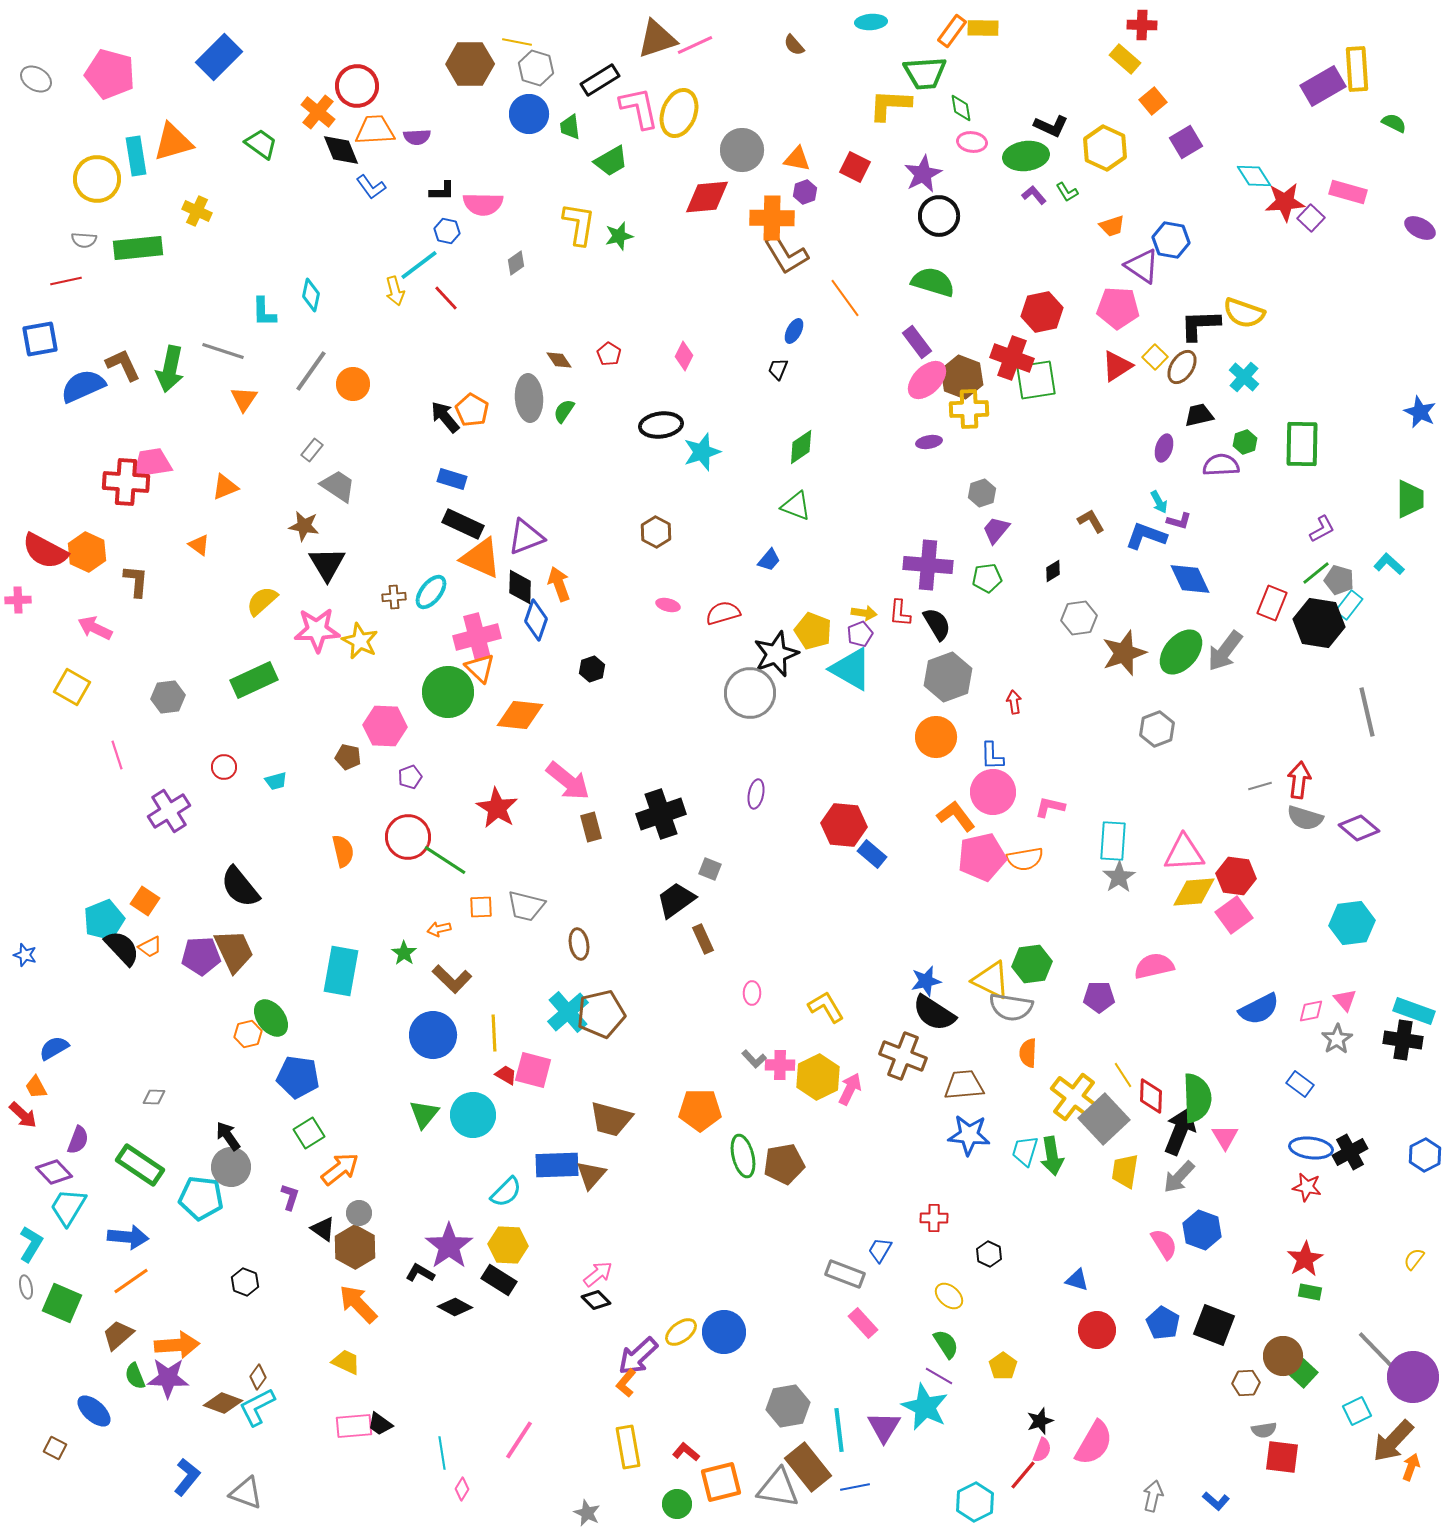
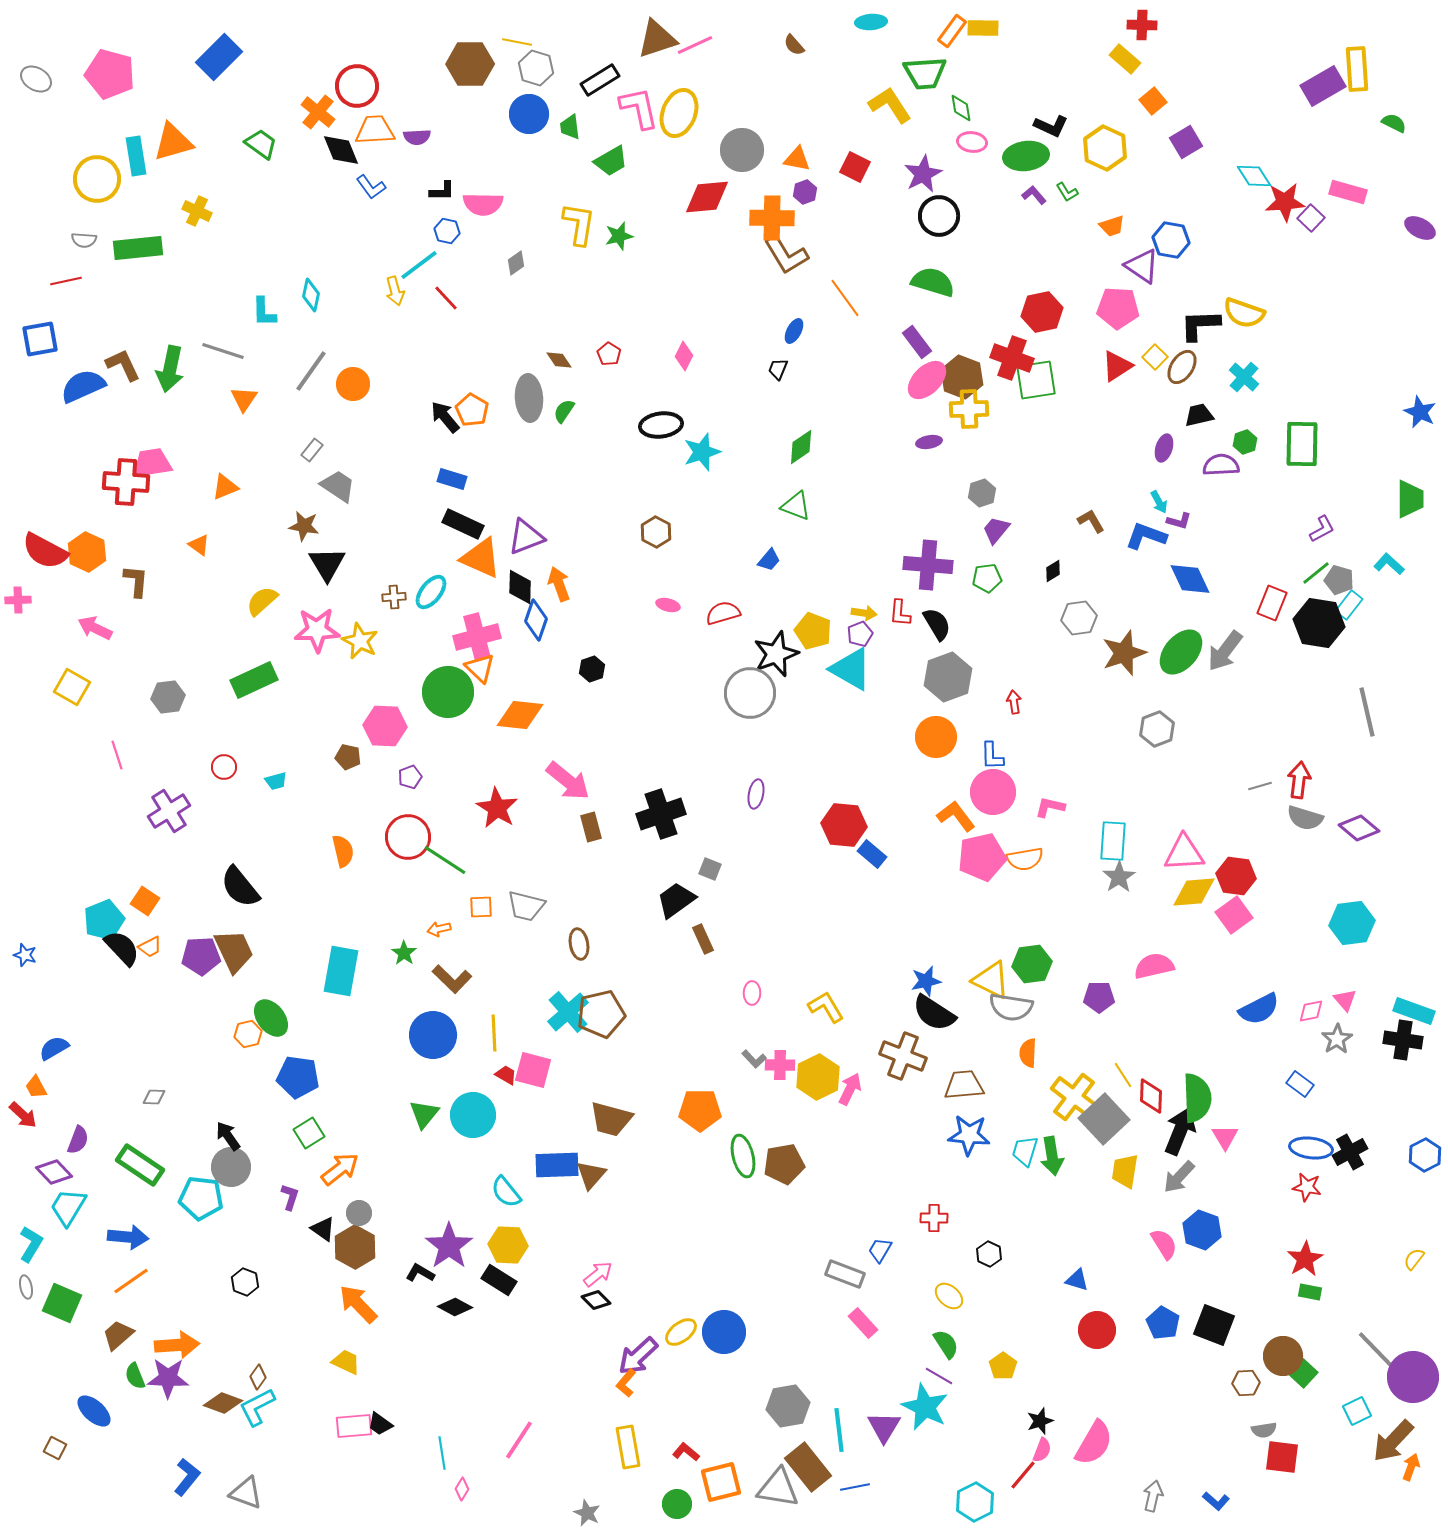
yellow L-shape at (890, 105): rotated 54 degrees clockwise
cyan semicircle at (506, 1192): rotated 96 degrees clockwise
